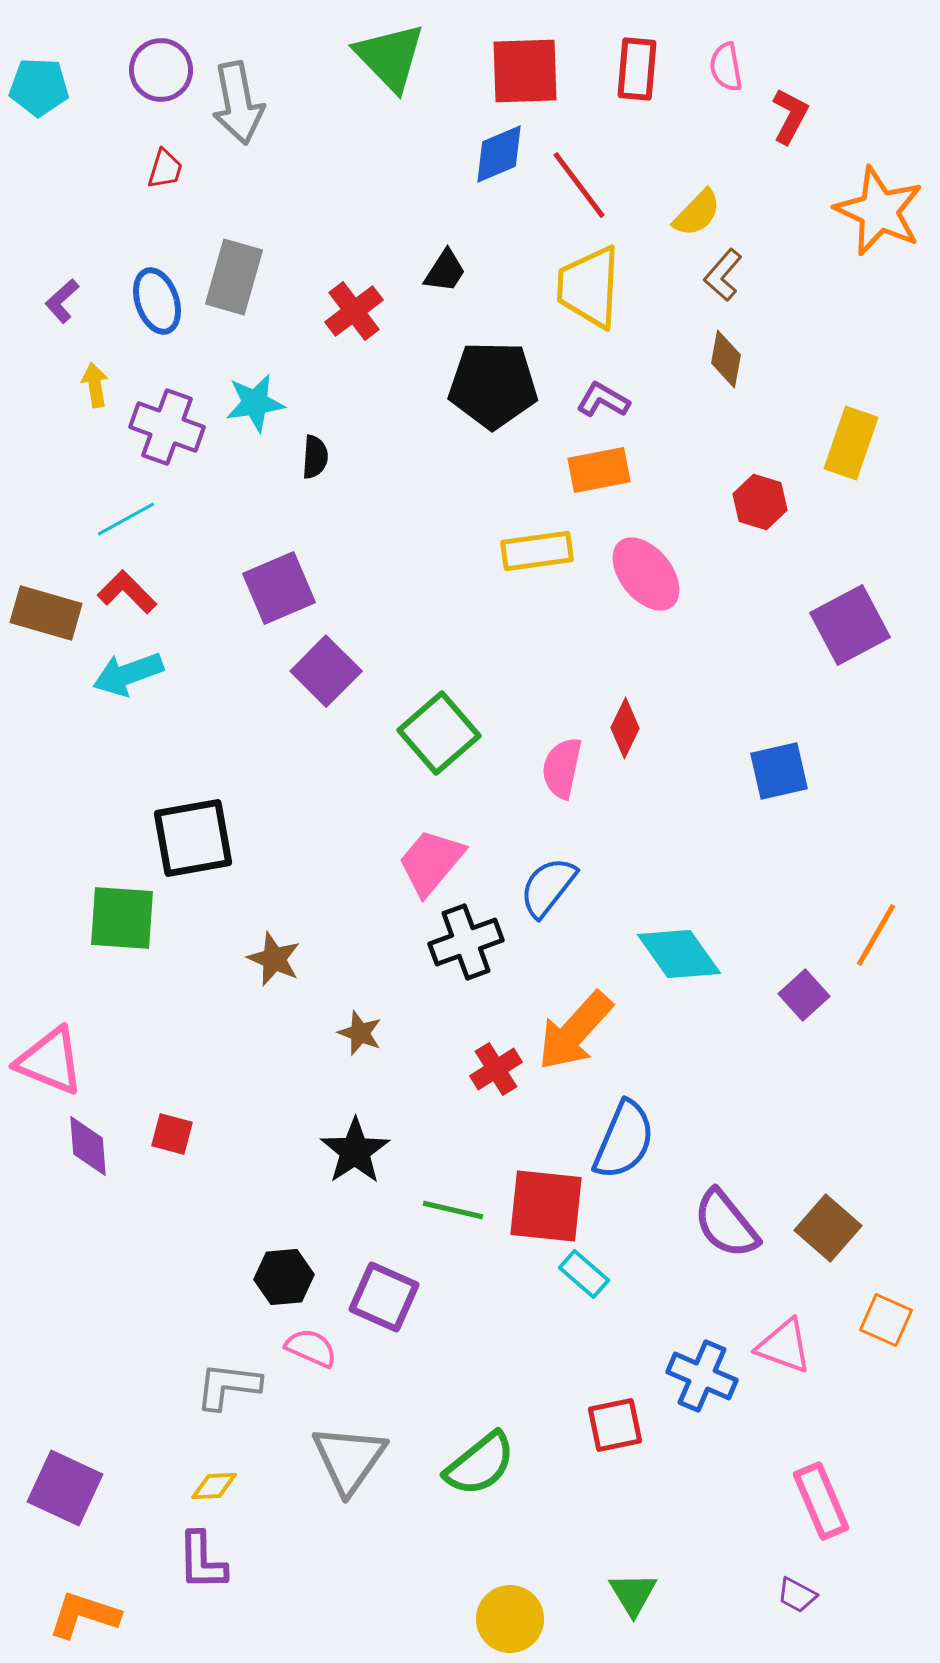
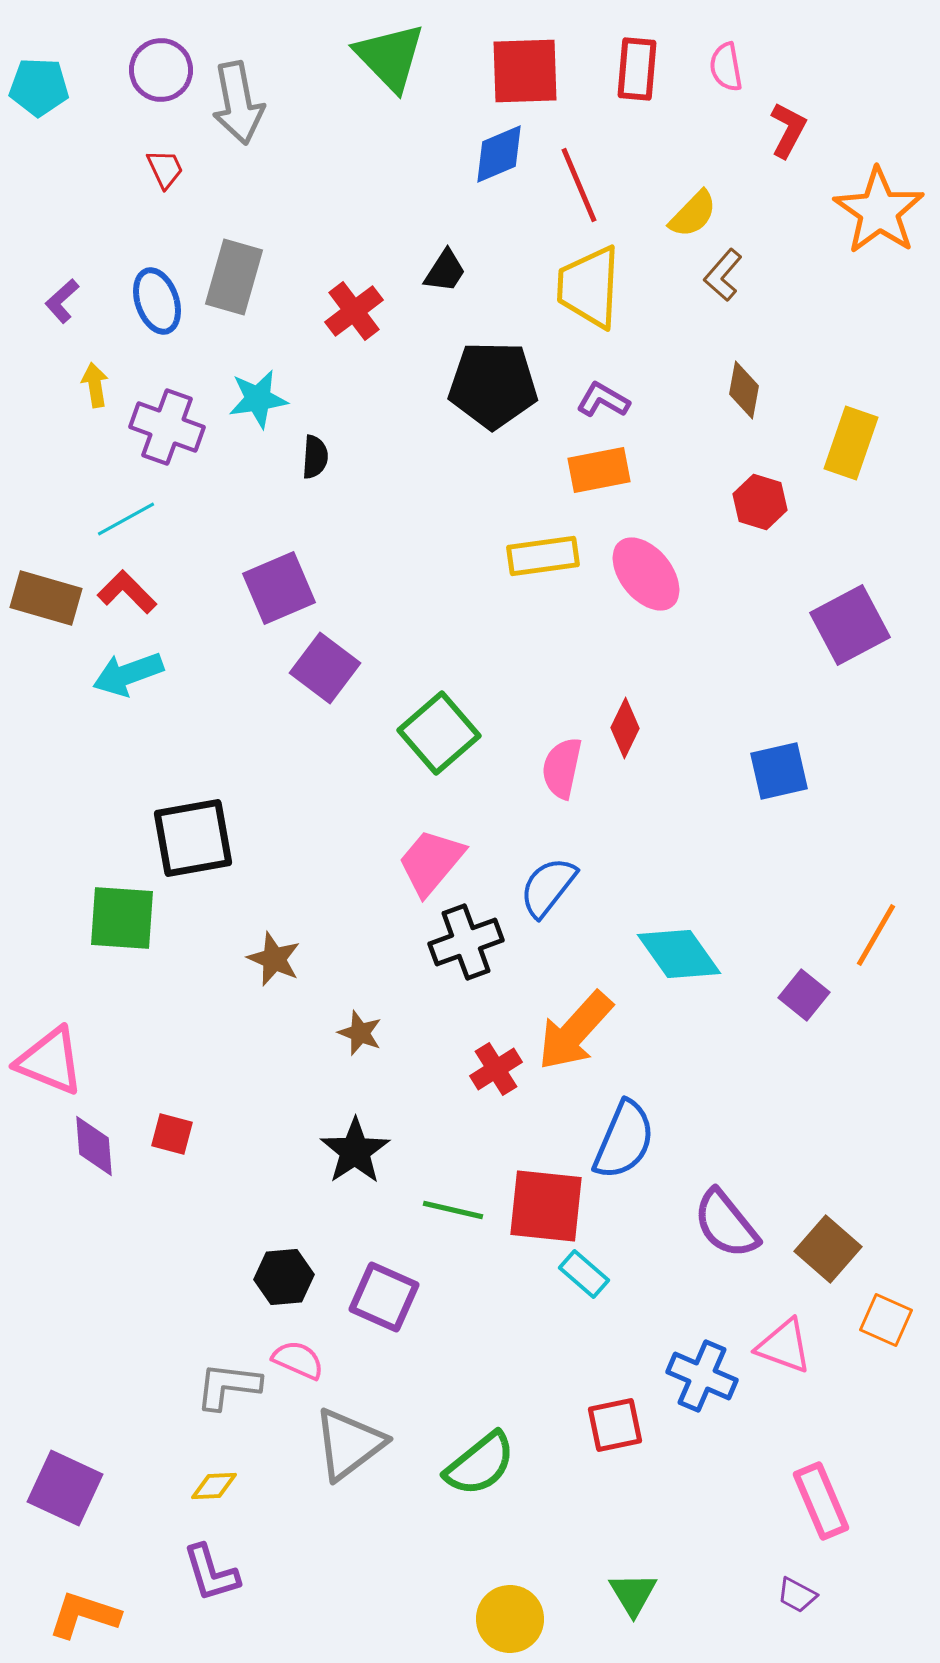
red L-shape at (790, 116): moved 2 px left, 14 px down
red trapezoid at (165, 169): rotated 42 degrees counterclockwise
red line at (579, 185): rotated 14 degrees clockwise
orange star at (879, 211): rotated 10 degrees clockwise
yellow semicircle at (697, 213): moved 4 px left, 1 px down
brown diamond at (726, 359): moved 18 px right, 31 px down
cyan star at (255, 403): moved 3 px right, 4 px up
yellow rectangle at (537, 551): moved 6 px right, 5 px down
brown rectangle at (46, 613): moved 15 px up
purple square at (326, 671): moved 1 px left, 3 px up; rotated 8 degrees counterclockwise
purple square at (804, 995): rotated 9 degrees counterclockwise
purple diamond at (88, 1146): moved 6 px right
brown square at (828, 1228): moved 21 px down
pink semicircle at (311, 1348): moved 13 px left, 12 px down
gray triangle at (349, 1459): moved 15 px up; rotated 18 degrees clockwise
purple L-shape at (202, 1561): moved 9 px right, 12 px down; rotated 16 degrees counterclockwise
